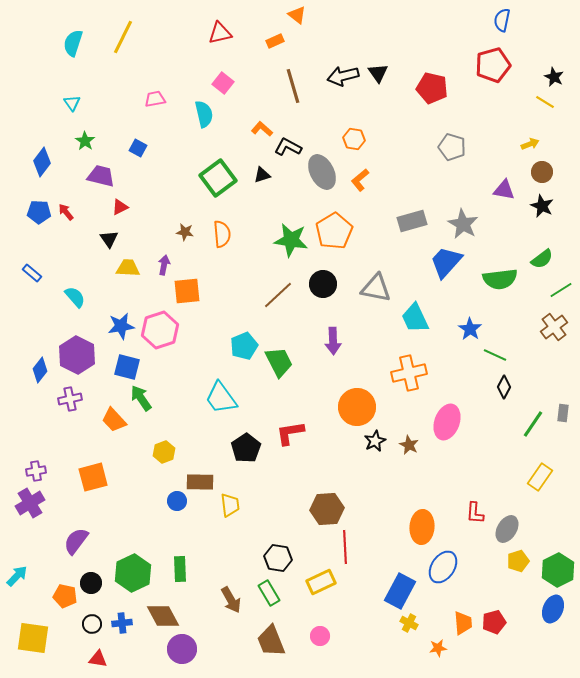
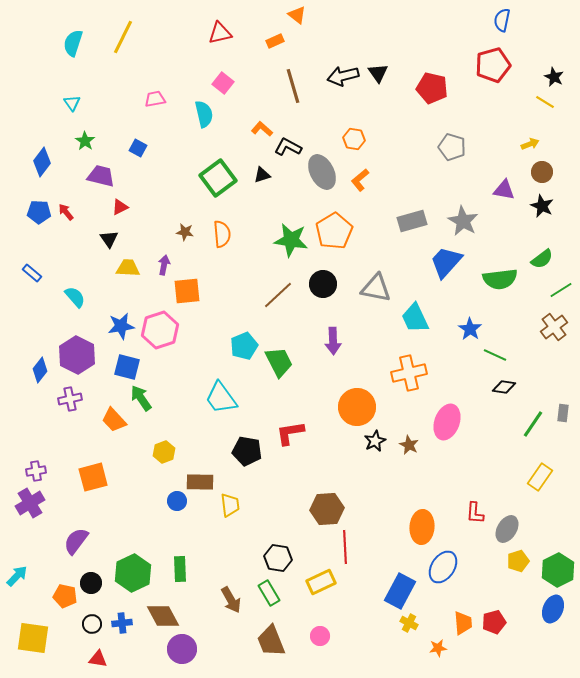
gray star at (463, 224): moved 3 px up
black diamond at (504, 387): rotated 70 degrees clockwise
black pentagon at (246, 448): moved 1 px right, 3 px down; rotated 28 degrees counterclockwise
